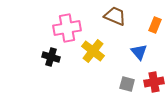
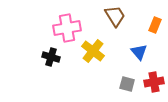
brown trapezoid: rotated 35 degrees clockwise
